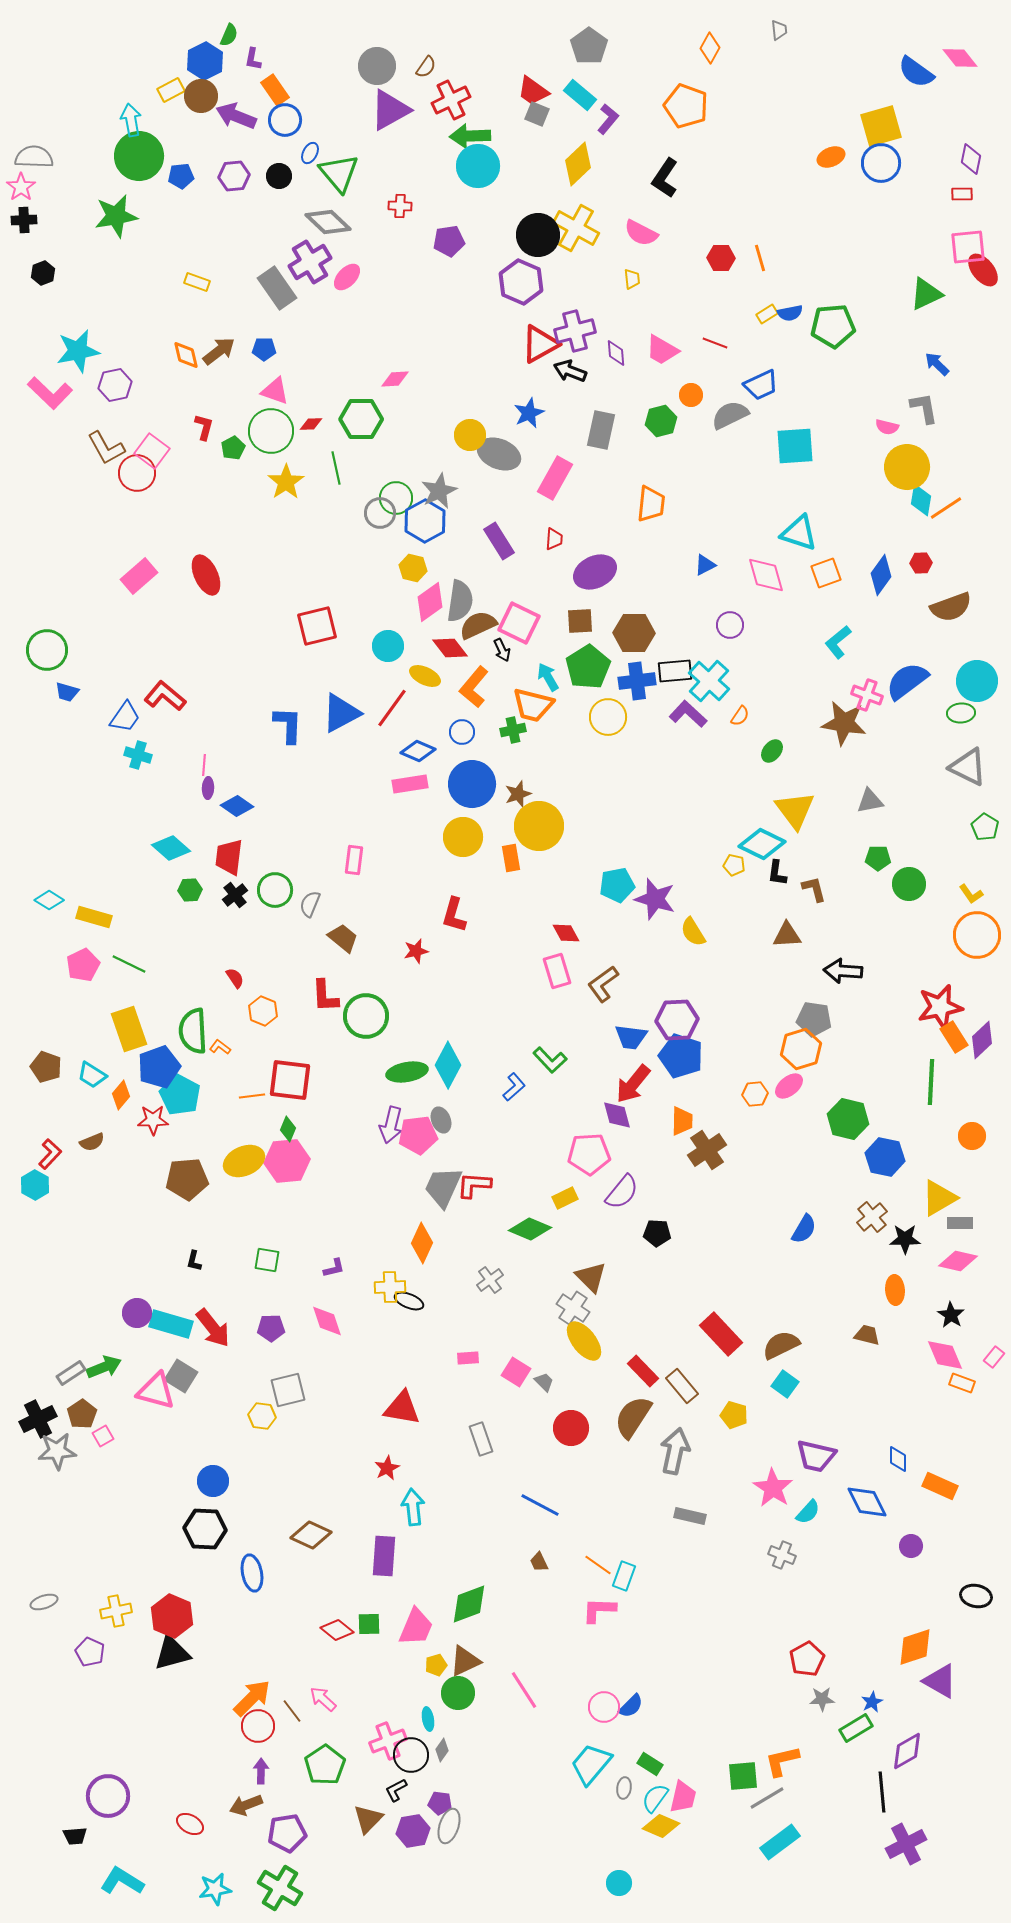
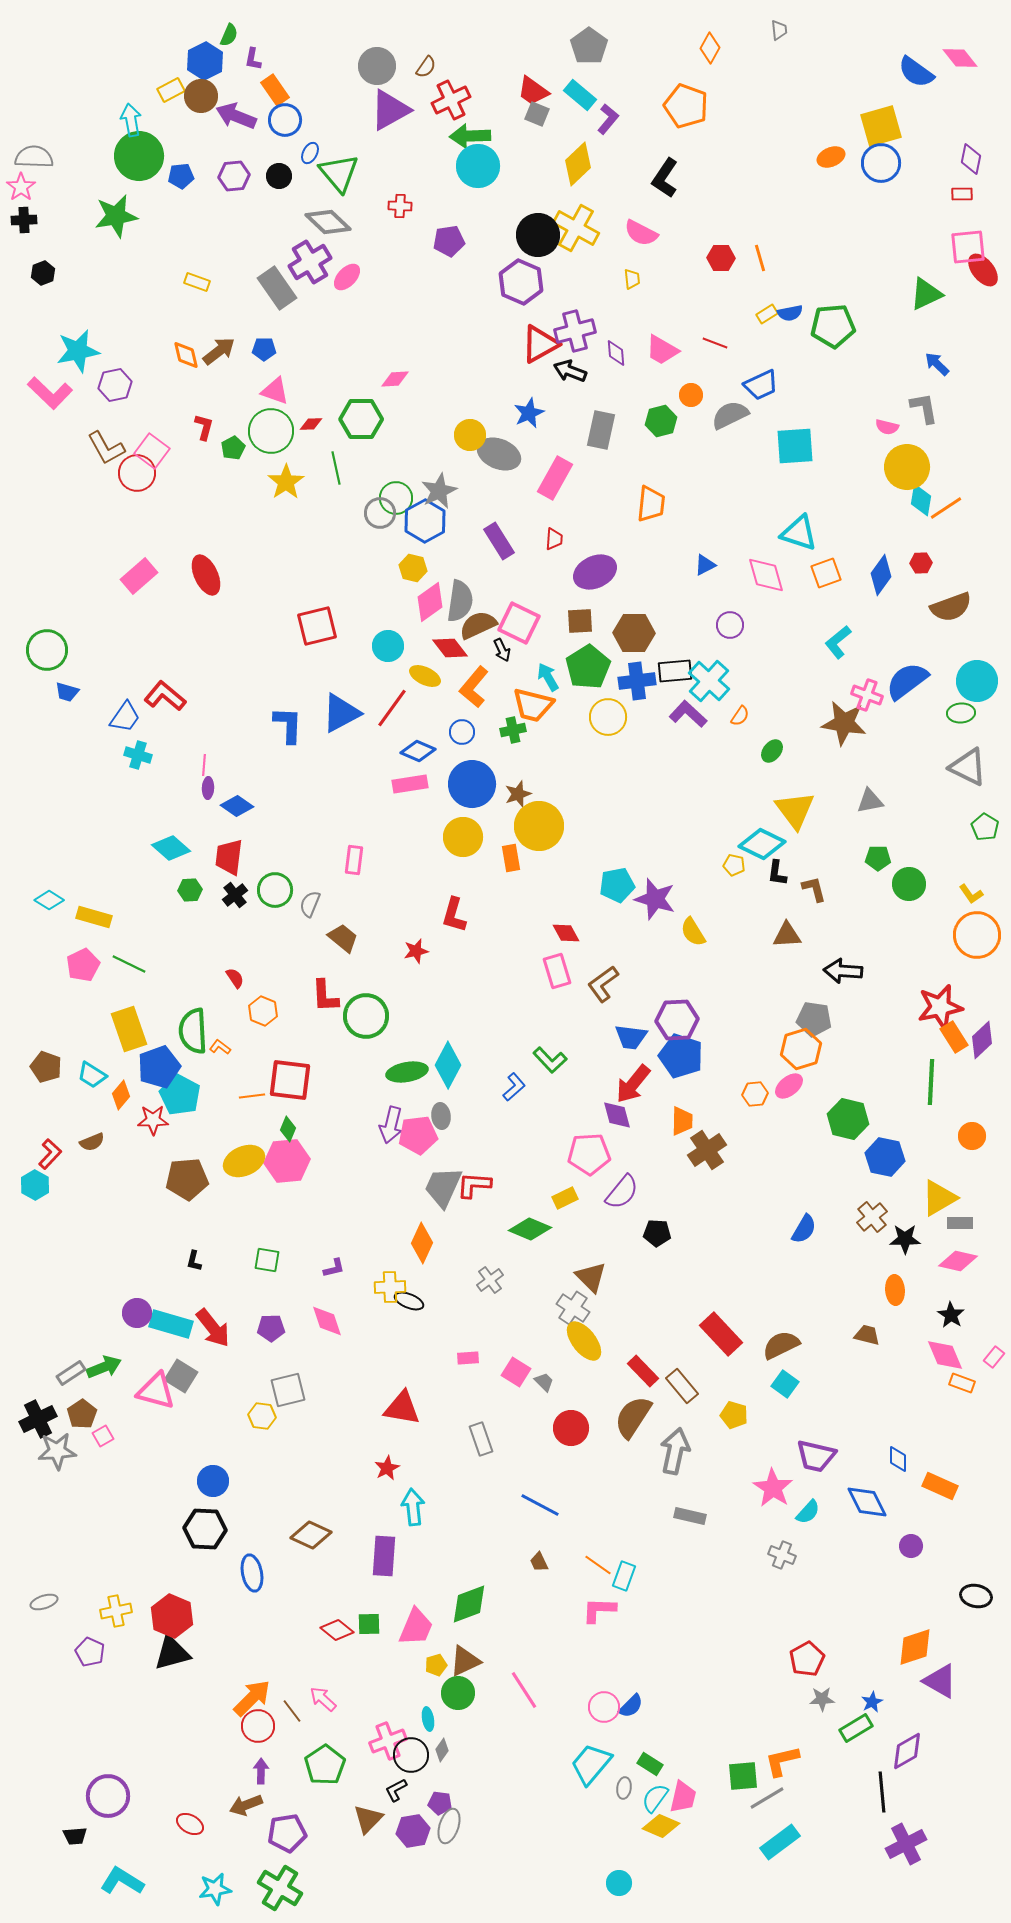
gray ellipse at (441, 1120): moved 4 px up; rotated 15 degrees clockwise
